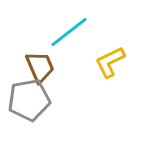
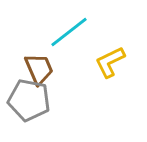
brown trapezoid: moved 1 px left, 2 px down
gray pentagon: rotated 21 degrees clockwise
